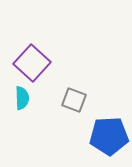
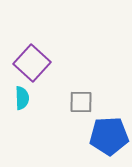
gray square: moved 7 px right, 2 px down; rotated 20 degrees counterclockwise
